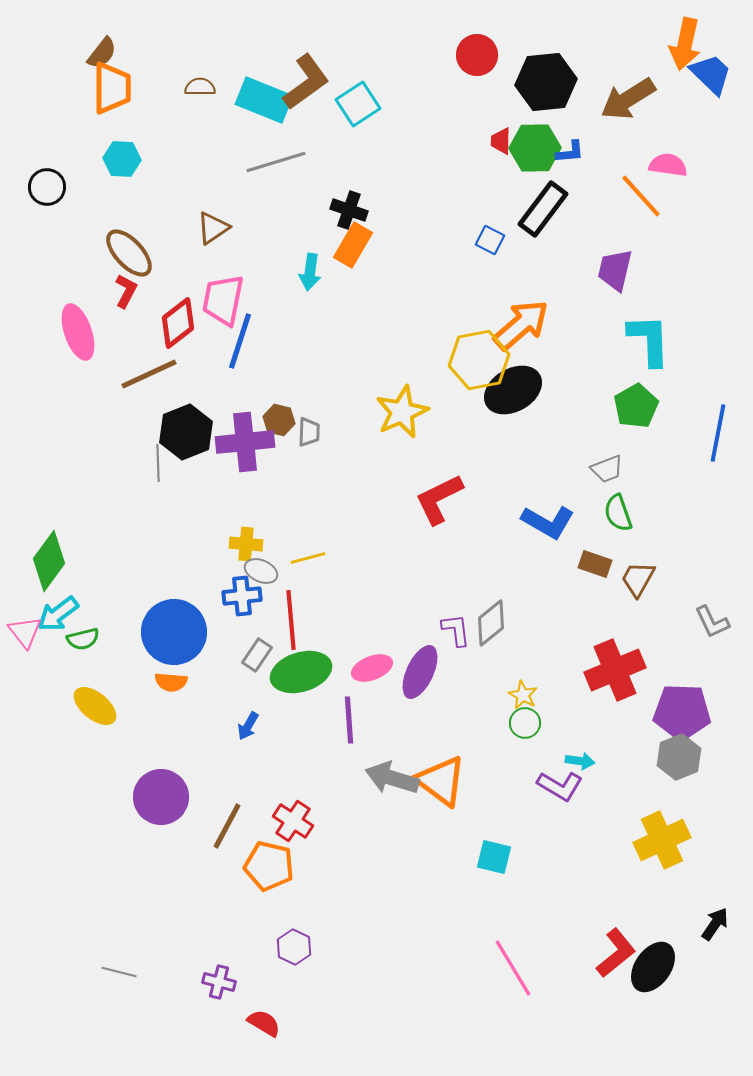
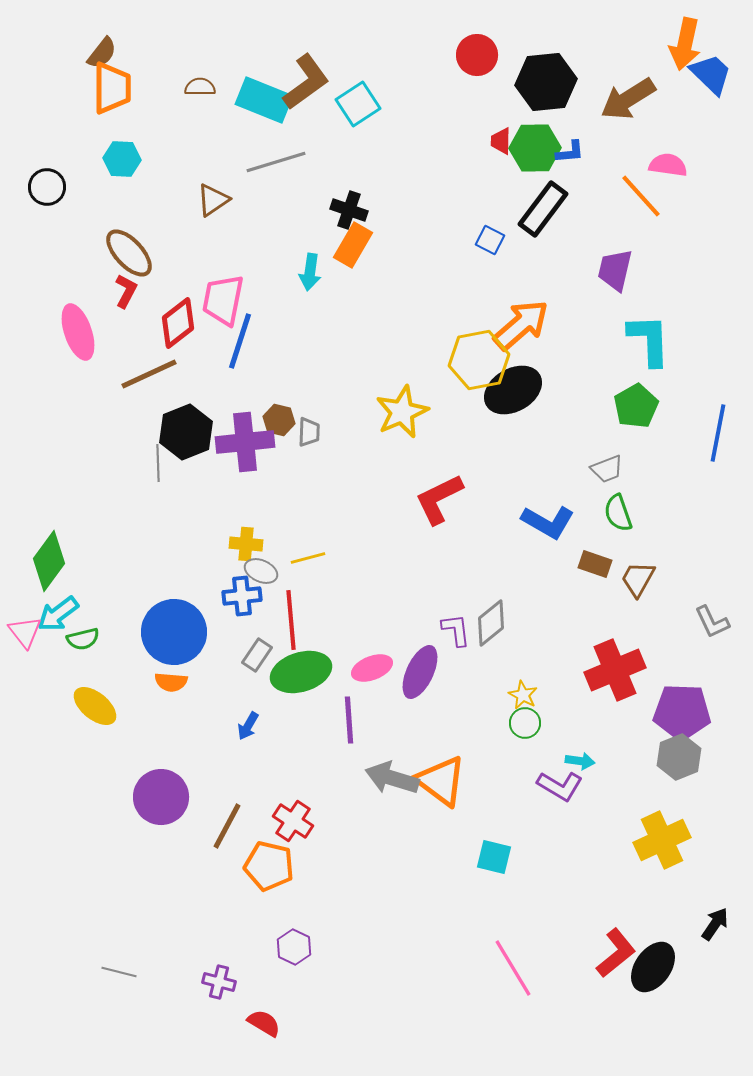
brown triangle at (213, 228): moved 28 px up
